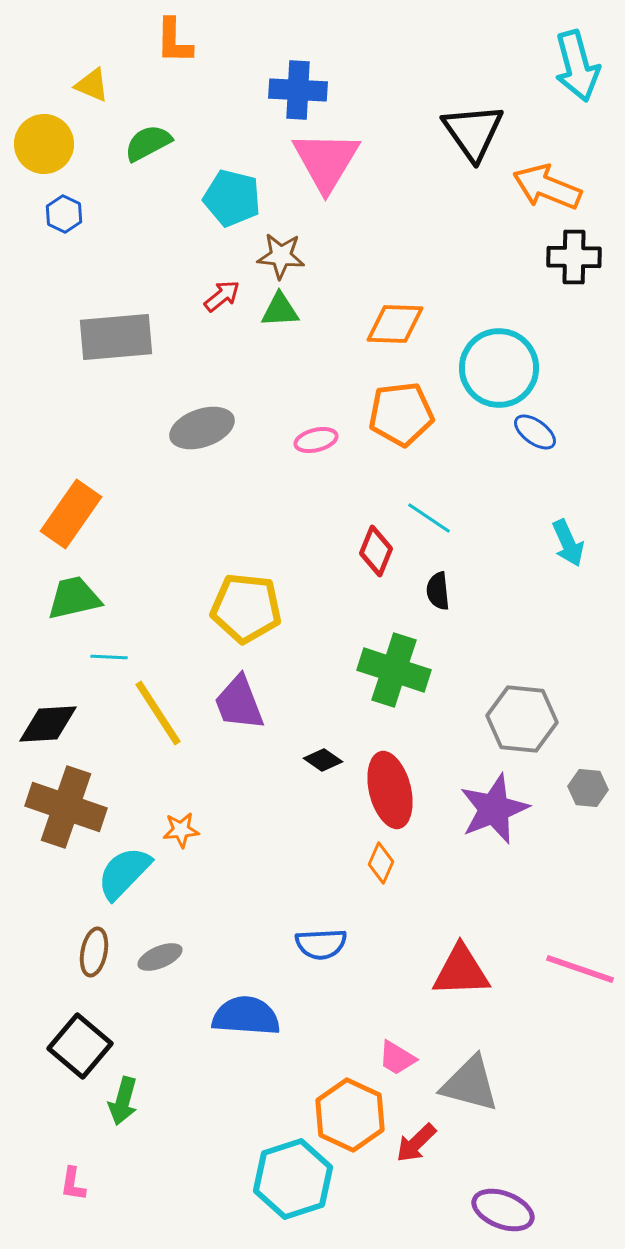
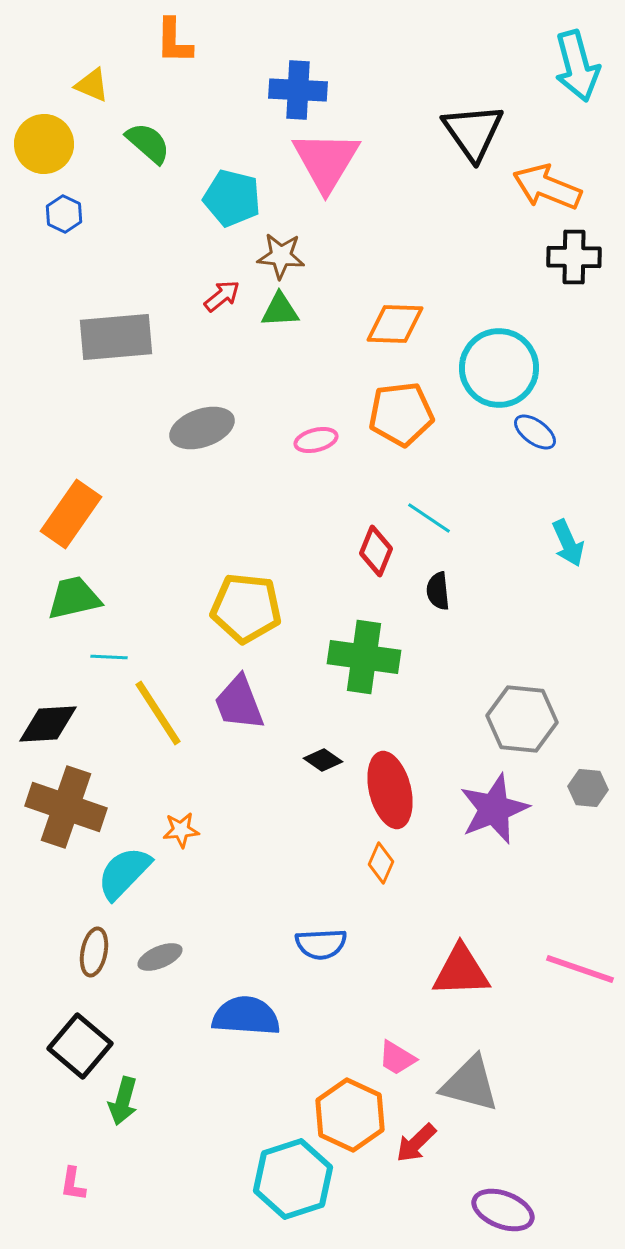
green semicircle at (148, 143): rotated 69 degrees clockwise
green cross at (394, 670): moved 30 px left, 13 px up; rotated 10 degrees counterclockwise
